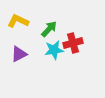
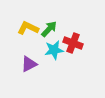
yellow L-shape: moved 10 px right, 7 px down
red cross: rotated 36 degrees clockwise
purple triangle: moved 10 px right, 10 px down
